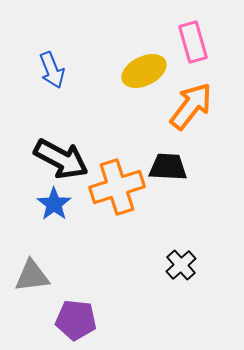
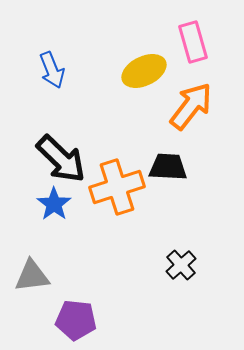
black arrow: rotated 16 degrees clockwise
